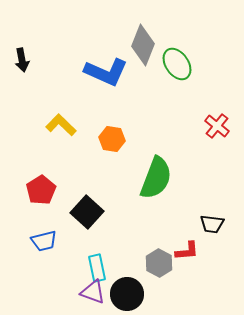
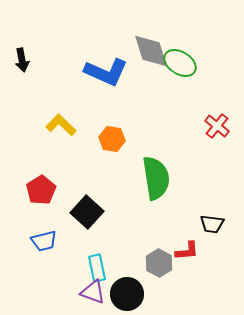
gray diamond: moved 8 px right, 6 px down; rotated 39 degrees counterclockwise
green ellipse: moved 3 px right, 1 px up; rotated 24 degrees counterclockwise
green semicircle: rotated 30 degrees counterclockwise
